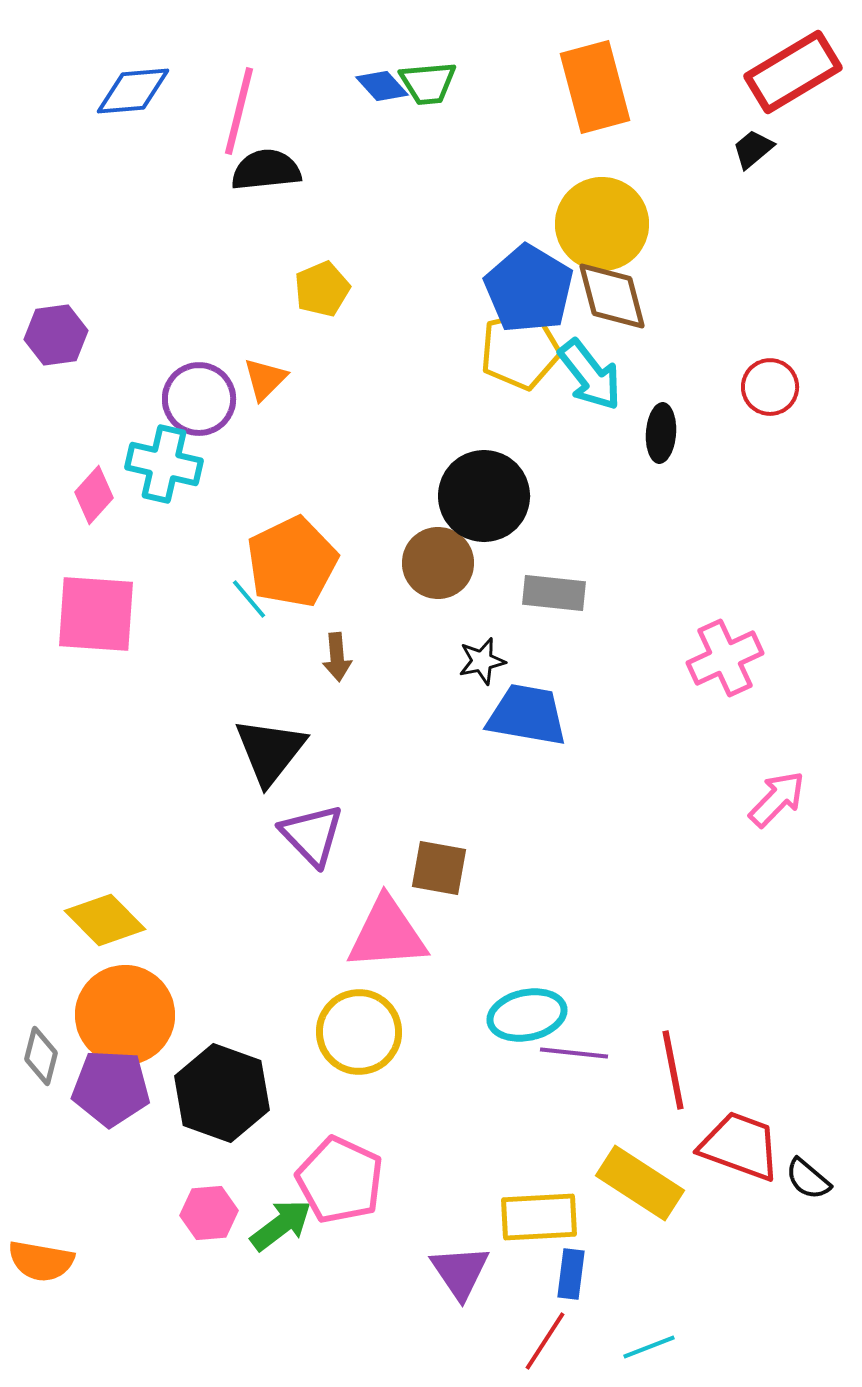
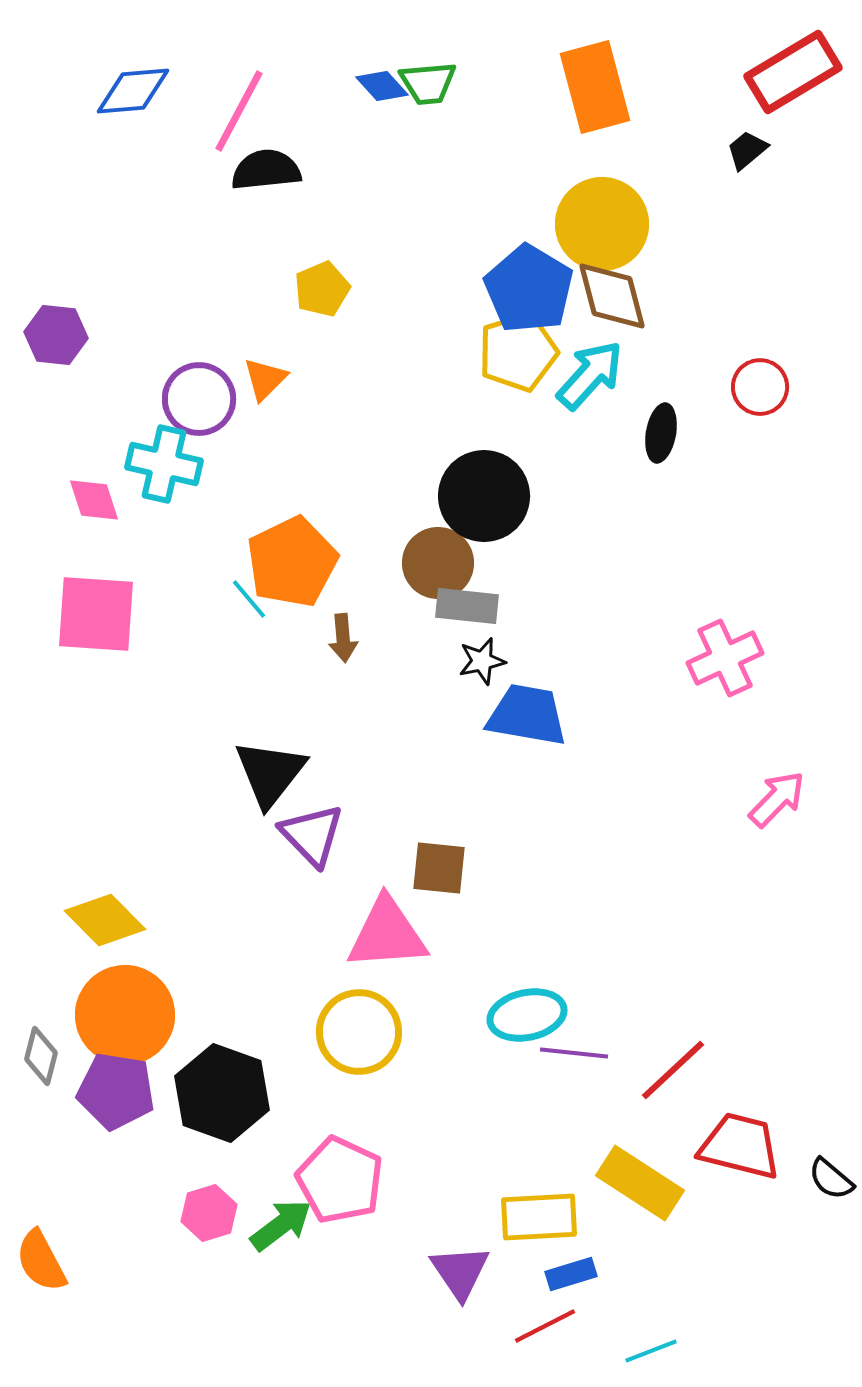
pink line at (239, 111): rotated 14 degrees clockwise
black trapezoid at (753, 149): moved 6 px left, 1 px down
purple hexagon at (56, 335): rotated 14 degrees clockwise
yellow pentagon at (520, 350): moved 2 px left, 2 px down; rotated 4 degrees counterclockwise
cyan arrow at (590, 375): rotated 100 degrees counterclockwise
red circle at (770, 387): moved 10 px left
black ellipse at (661, 433): rotated 6 degrees clockwise
pink diamond at (94, 495): moved 5 px down; rotated 60 degrees counterclockwise
gray rectangle at (554, 593): moved 87 px left, 13 px down
brown arrow at (337, 657): moved 6 px right, 19 px up
black triangle at (270, 751): moved 22 px down
brown square at (439, 868): rotated 4 degrees counterclockwise
red line at (673, 1070): rotated 58 degrees clockwise
purple pentagon at (111, 1088): moved 5 px right, 3 px down; rotated 6 degrees clockwise
red trapezoid at (740, 1146): rotated 6 degrees counterclockwise
black semicircle at (808, 1179): moved 23 px right
pink hexagon at (209, 1213): rotated 12 degrees counterclockwise
orange semicircle at (41, 1261): rotated 52 degrees clockwise
blue rectangle at (571, 1274): rotated 66 degrees clockwise
red line at (545, 1341): moved 15 px up; rotated 30 degrees clockwise
cyan line at (649, 1347): moved 2 px right, 4 px down
